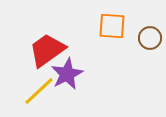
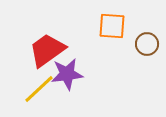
brown circle: moved 3 px left, 6 px down
purple star: rotated 20 degrees clockwise
yellow line: moved 2 px up
